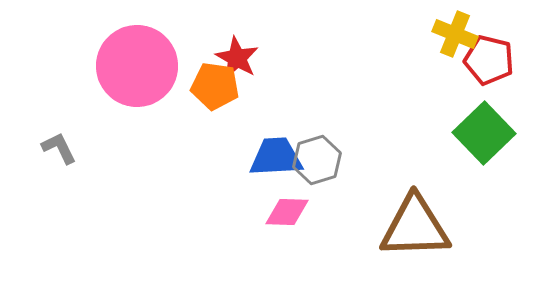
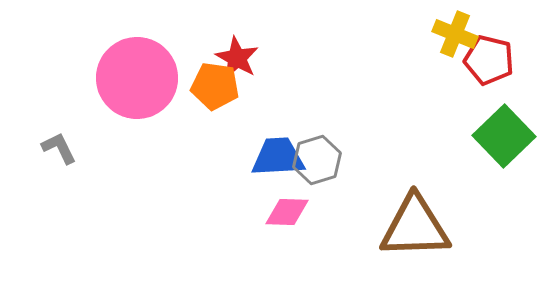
pink circle: moved 12 px down
green square: moved 20 px right, 3 px down
blue trapezoid: moved 2 px right
